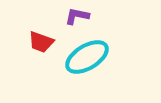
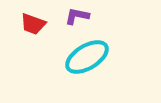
red trapezoid: moved 8 px left, 18 px up
